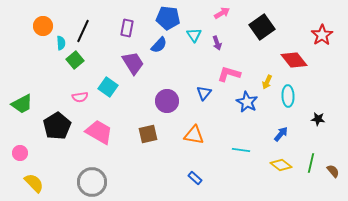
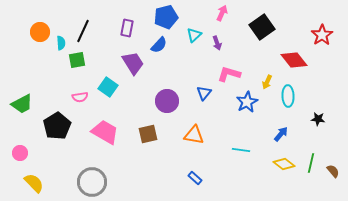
pink arrow: rotated 35 degrees counterclockwise
blue pentagon: moved 2 px left, 1 px up; rotated 20 degrees counterclockwise
orange circle: moved 3 px left, 6 px down
cyan triangle: rotated 21 degrees clockwise
green square: moved 2 px right; rotated 30 degrees clockwise
blue star: rotated 15 degrees clockwise
pink trapezoid: moved 6 px right
yellow diamond: moved 3 px right, 1 px up
